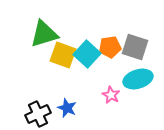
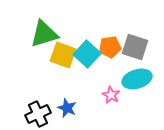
cyan ellipse: moved 1 px left
